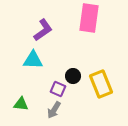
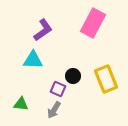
pink rectangle: moved 4 px right, 5 px down; rotated 20 degrees clockwise
yellow rectangle: moved 5 px right, 5 px up
